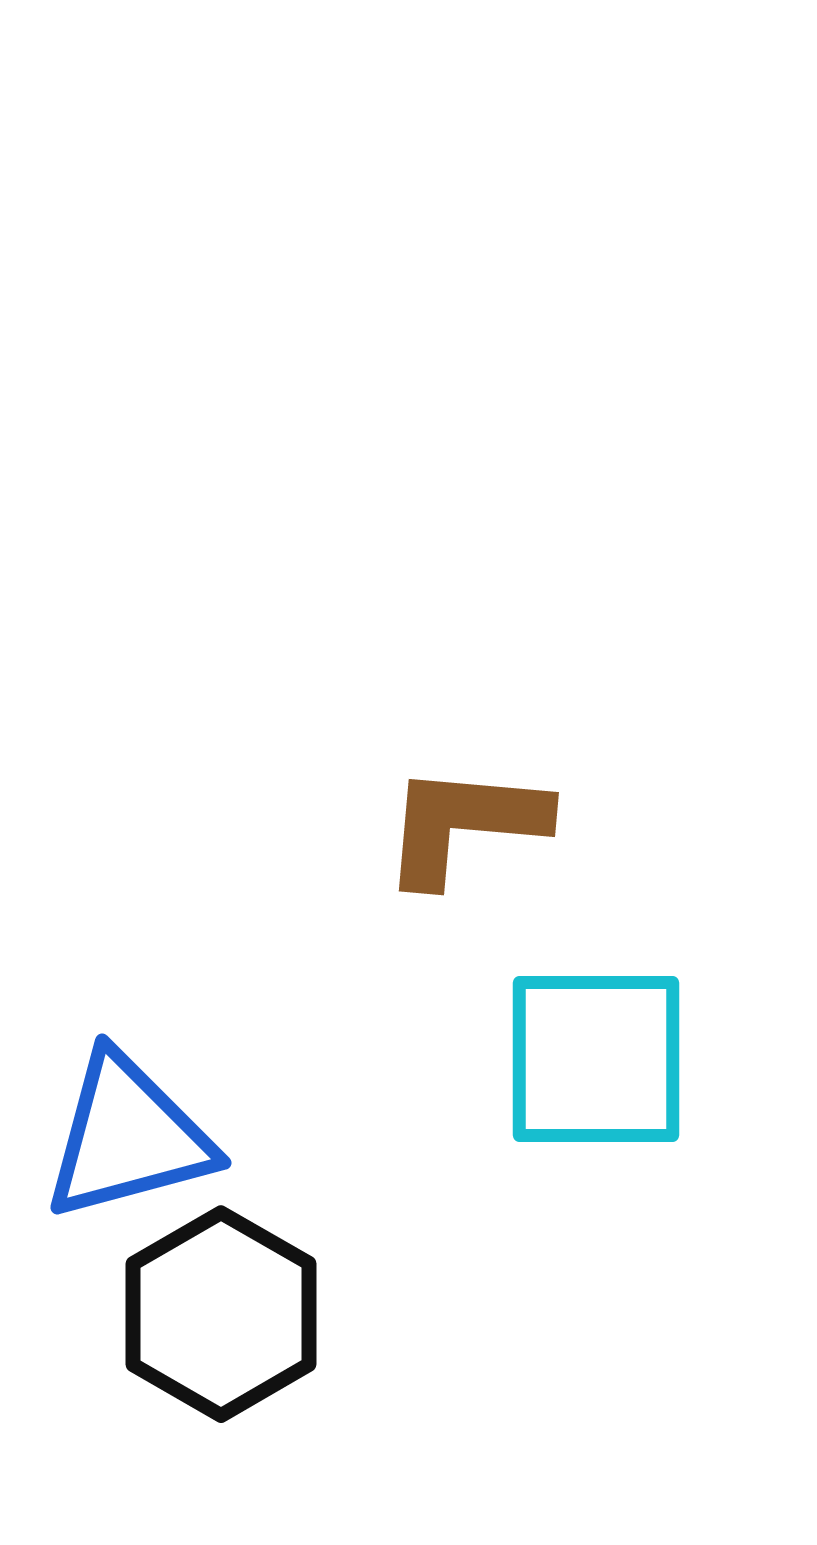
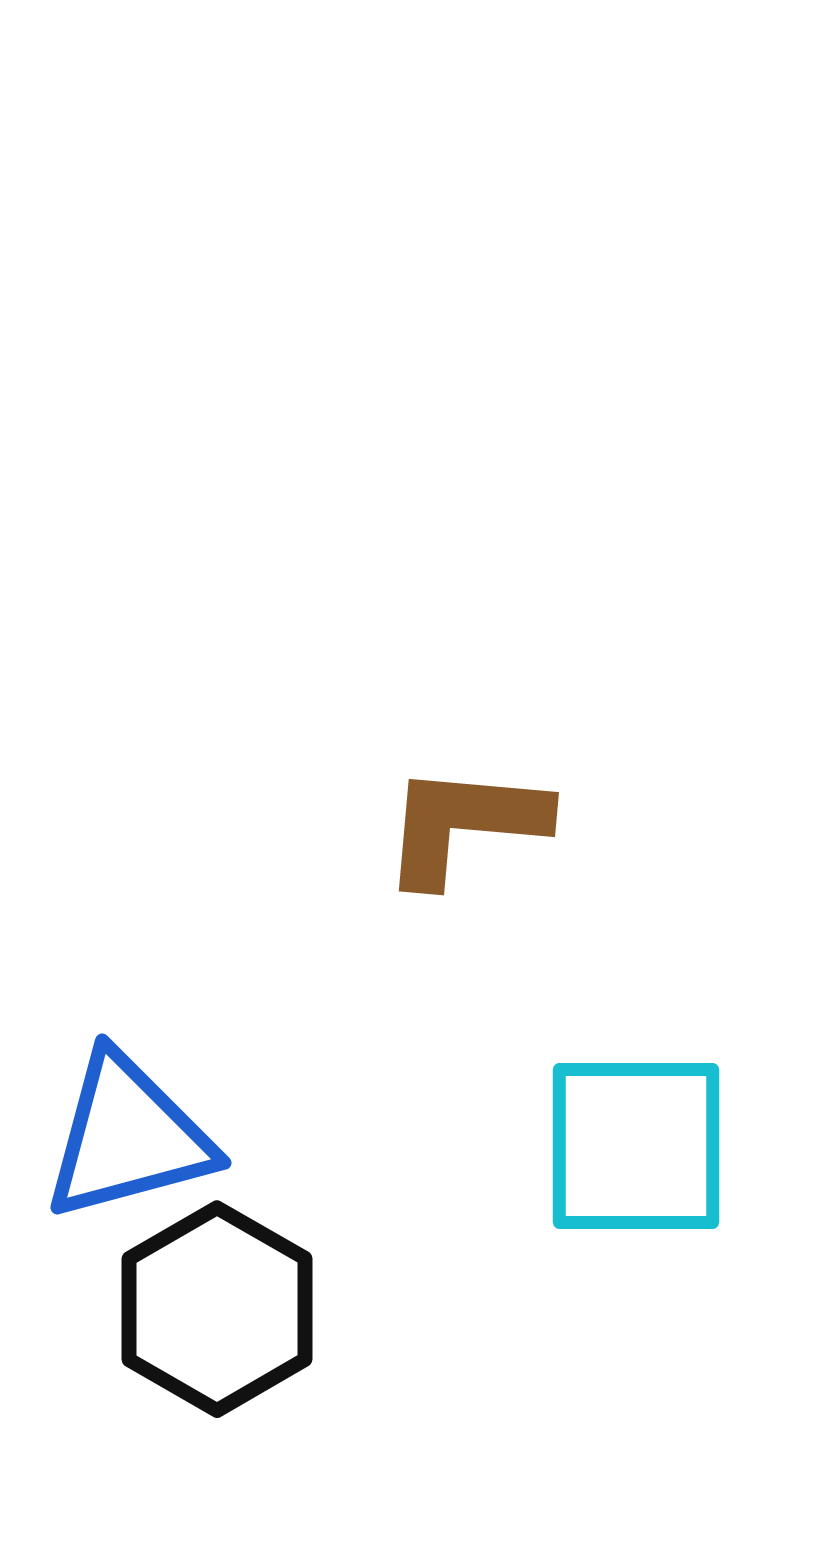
cyan square: moved 40 px right, 87 px down
black hexagon: moved 4 px left, 5 px up
